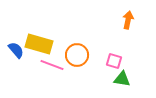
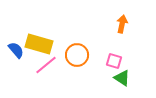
orange arrow: moved 6 px left, 4 px down
pink line: moved 6 px left; rotated 60 degrees counterclockwise
green triangle: moved 1 px up; rotated 24 degrees clockwise
